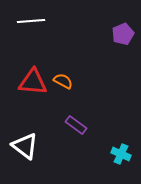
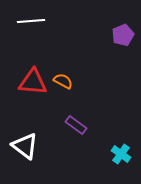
purple pentagon: moved 1 px down
cyan cross: rotated 12 degrees clockwise
